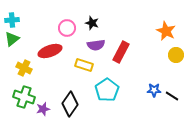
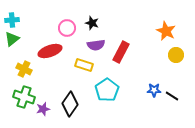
yellow cross: moved 1 px down
